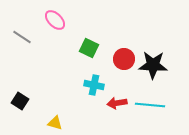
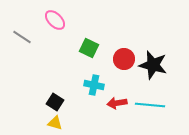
black star: rotated 12 degrees clockwise
black square: moved 35 px right, 1 px down
